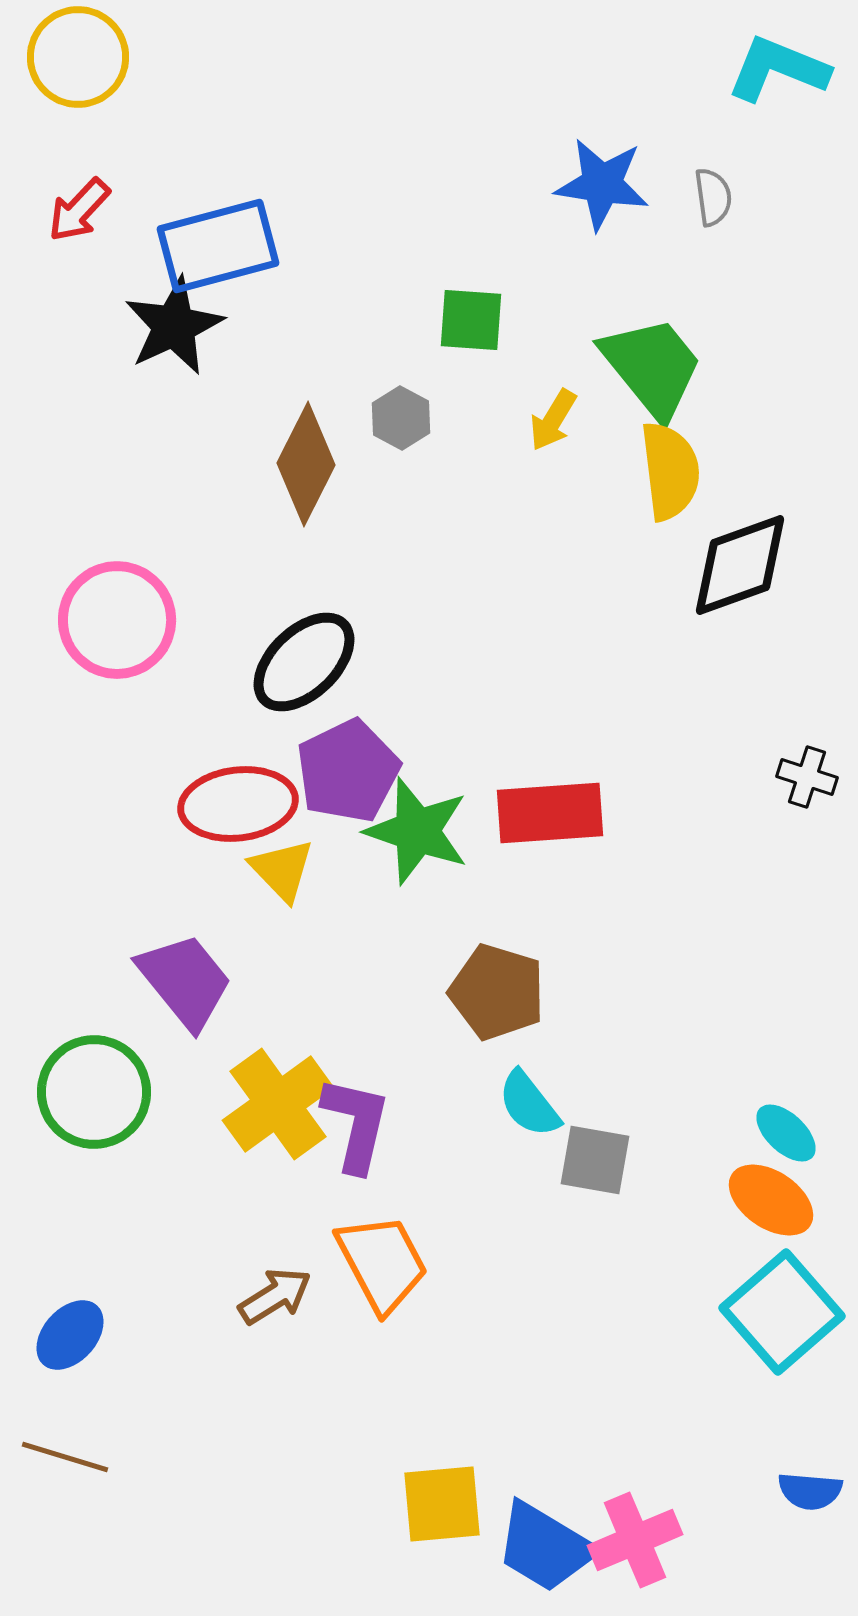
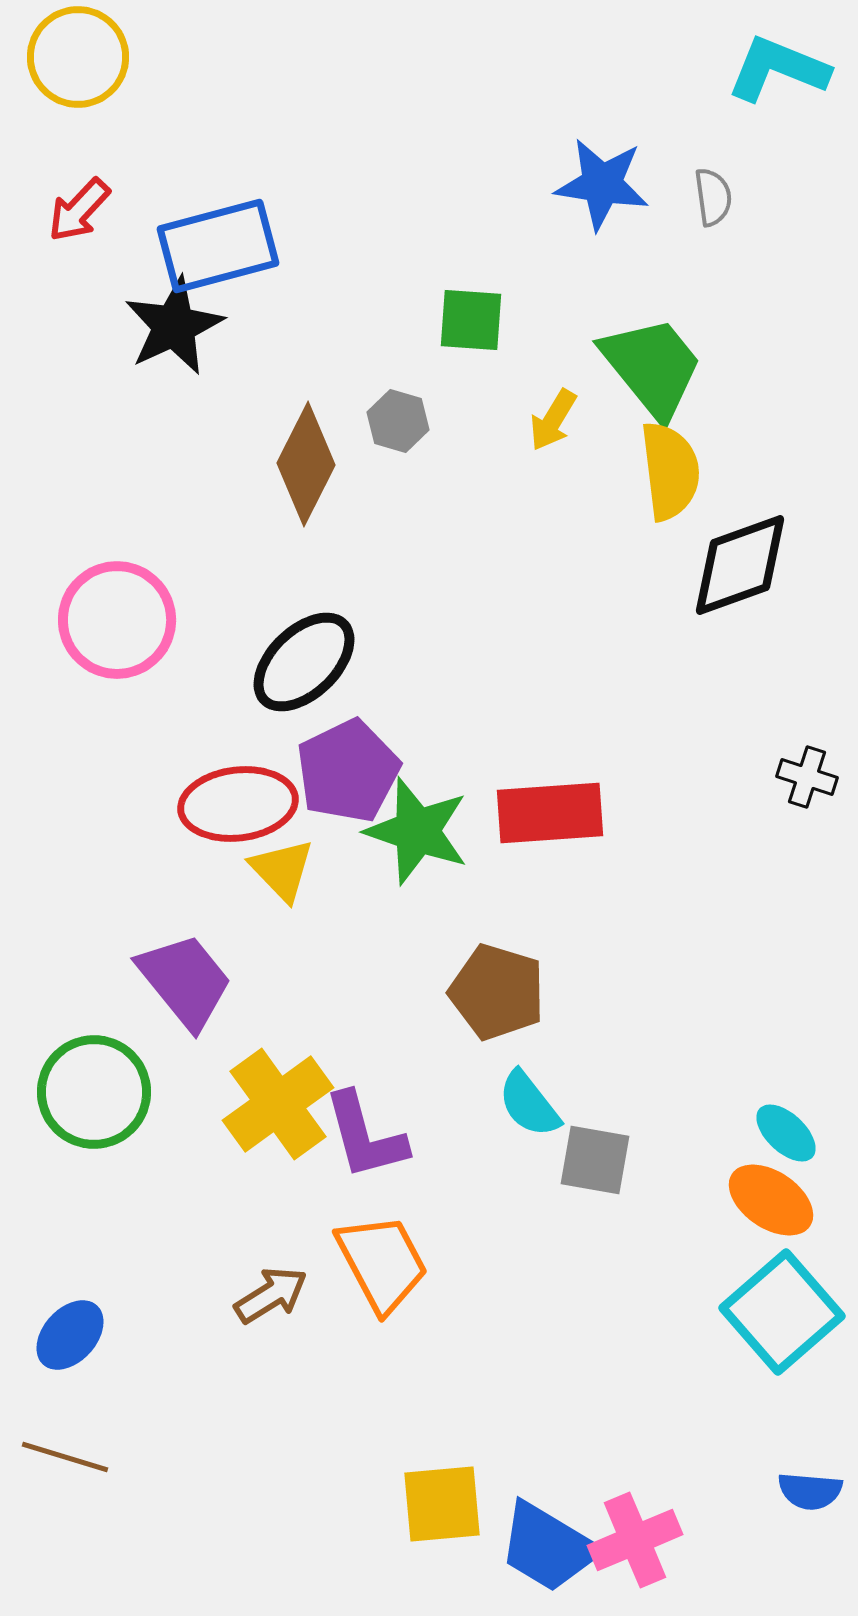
gray hexagon: moved 3 px left, 3 px down; rotated 12 degrees counterclockwise
purple L-shape: moved 9 px right, 12 px down; rotated 152 degrees clockwise
brown arrow: moved 4 px left, 1 px up
blue trapezoid: moved 3 px right
